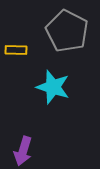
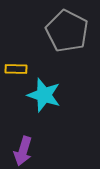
yellow rectangle: moved 19 px down
cyan star: moved 9 px left, 8 px down
